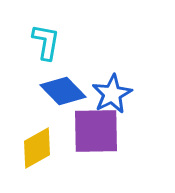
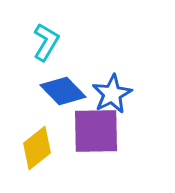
cyan L-shape: rotated 21 degrees clockwise
yellow diamond: rotated 9 degrees counterclockwise
